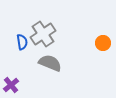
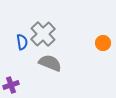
gray cross: rotated 10 degrees counterclockwise
purple cross: rotated 21 degrees clockwise
